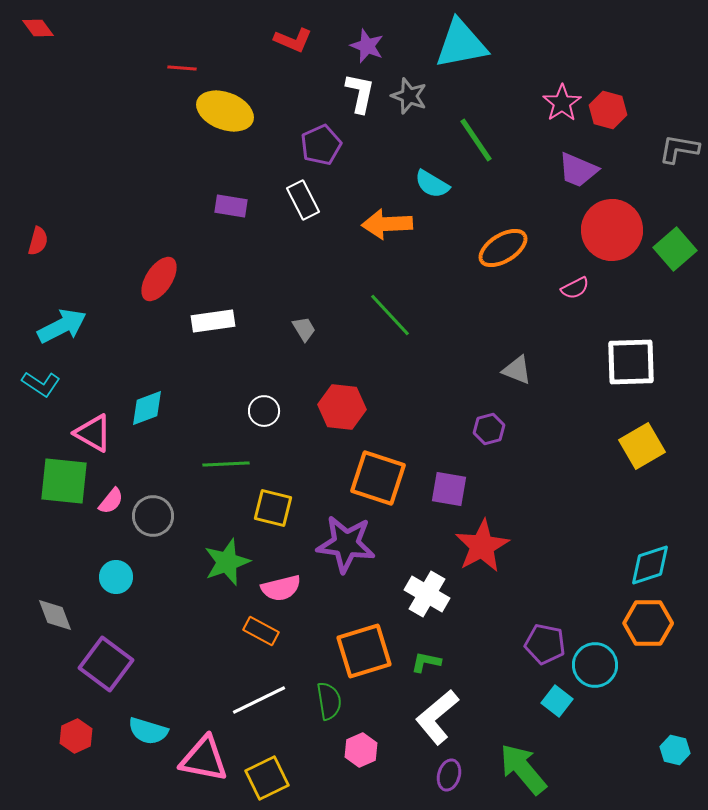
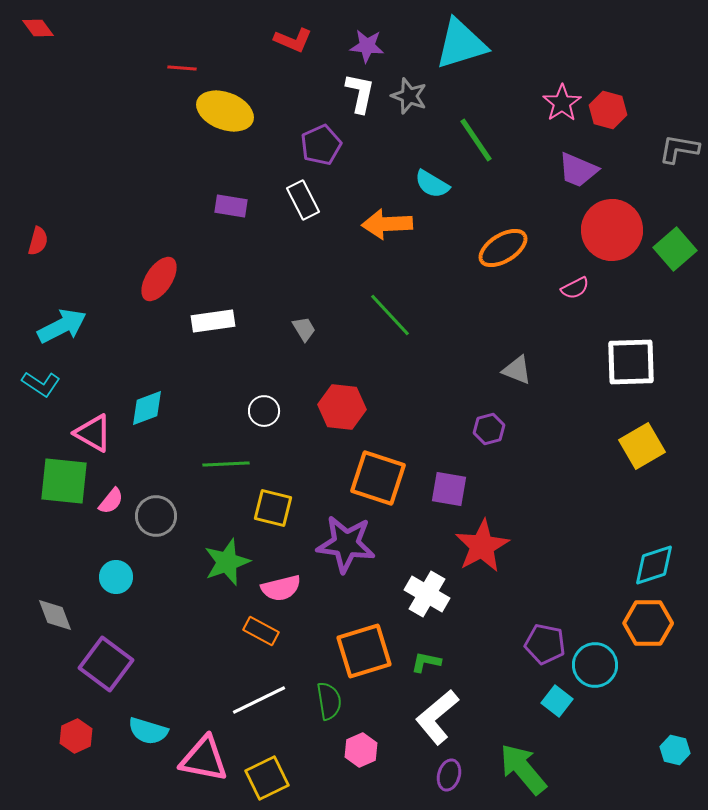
cyan triangle at (461, 44): rotated 6 degrees counterclockwise
purple star at (367, 46): rotated 16 degrees counterclockwise
gray circle at (153, 516): moved 3 px right
cyan diamond at (650, 565): moved 4 px right
